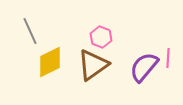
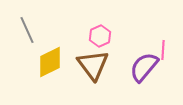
gray line: moved 3 px left, 1 px up
pink hexagon: moved 1 px left, 1 px up; rotated 15 degrees clockwise
pink line: moved 5 px left, 8 px up
brown triangle: rotated 32 degrees counterclockwise
